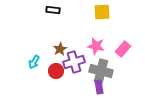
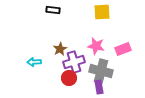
pink rectangle: rotated 28 degrees clockwise
cyan arrow: rotated 56 degrees clockwise
red circle: moved 13 px right, 7 px down
